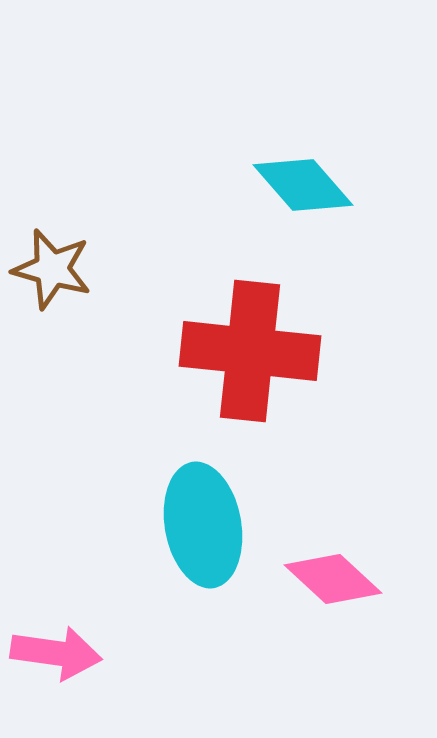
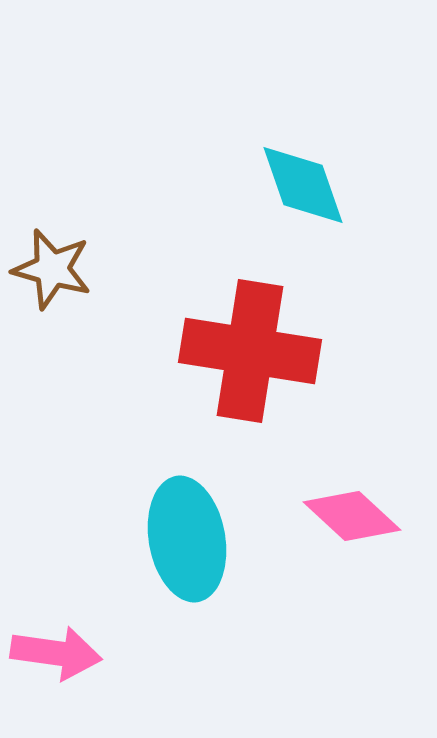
cyan diamond: rotated 22 degrees clockwise
red cross: rotated 3 degrees clockwise
cyan ellipse: moved 16 px left, 14 px down
pink diamond: moved 19 px right, 63 px up
